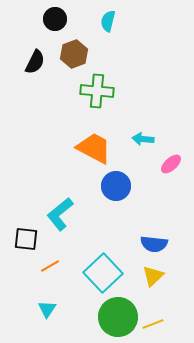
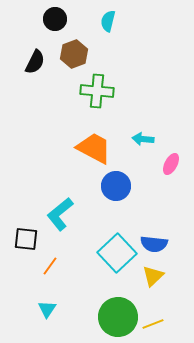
pink ellipse: rotated 20 degrees counterclockwise
orange line: rotated 24 degrees counterclockwise
cyan square: moved 14 px right, 20 px up
